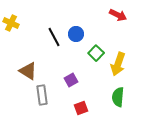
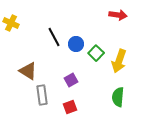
red arrow: rotated 18 degrees counterclockwise
blue circle: moved 10 px down
yellow arrow: moved 1 px right, 3 px up
red square: moved 11 px left, 1 px up
